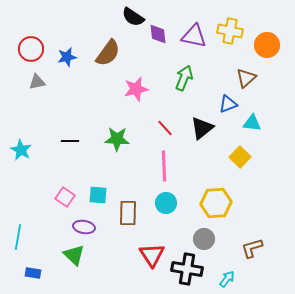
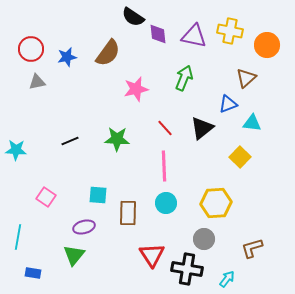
black line: rotated 24 degrees counterclockwise
cyan star: moved 5 px left; rotated 25 degrees counterclockwise
pink square: moved 19 px left
purple ellipse: rotated 25 degrees counterclockwise
green triangle: rotated 25 degrees clockwise
